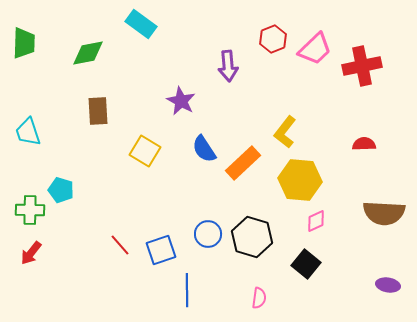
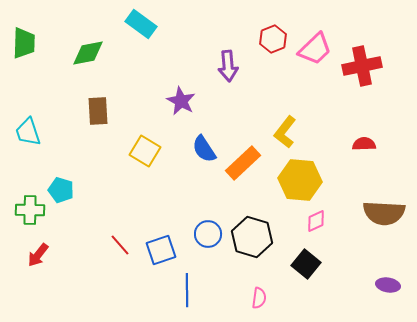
red arrow: moved 7 px right, 2 px down
